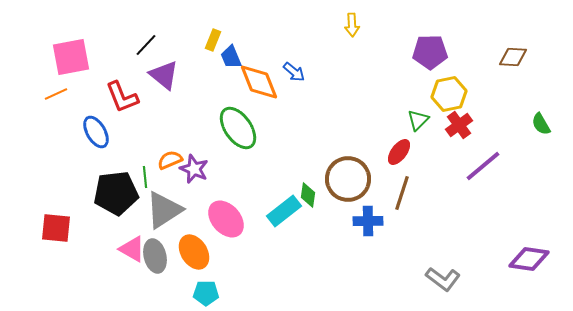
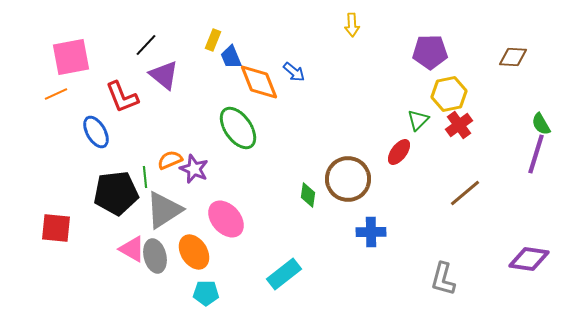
purple line: moved 53 px right, 12 px up; rotated 33 degrees counterclockwise
brown line: moved 63 px right; rotated 32 degrees clockwise
cyan rectangle: moved 63 px down
blue cross: moved 3 px right, 11 px down
gray L-shape: rotated 68 degrees clockwise
